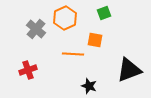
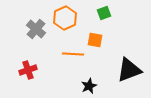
black star: rotated 28 degrees clockwise
